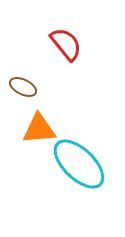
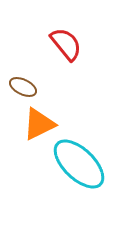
orange triangle: moved 5 px up; rotated 21 degrees counterclockwise
